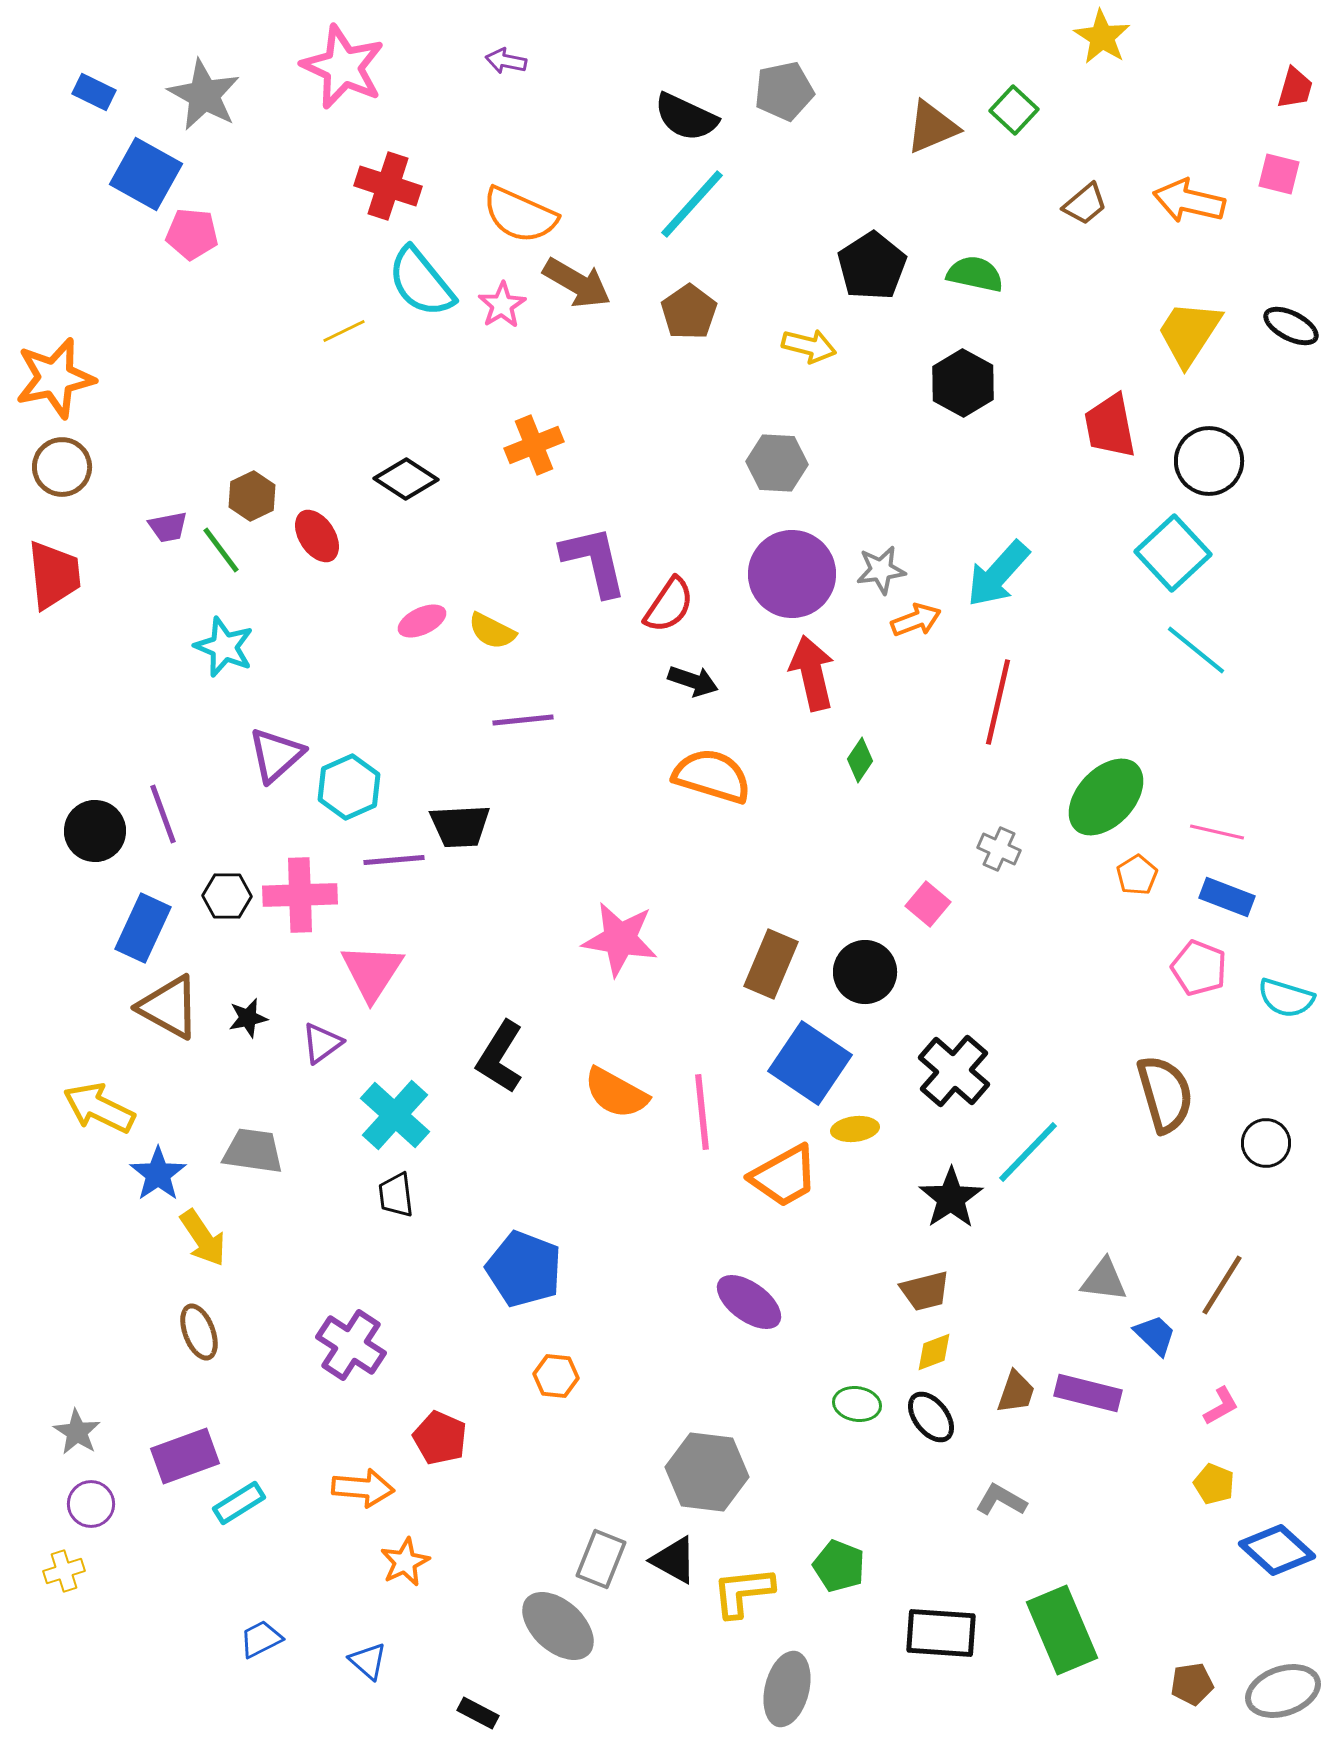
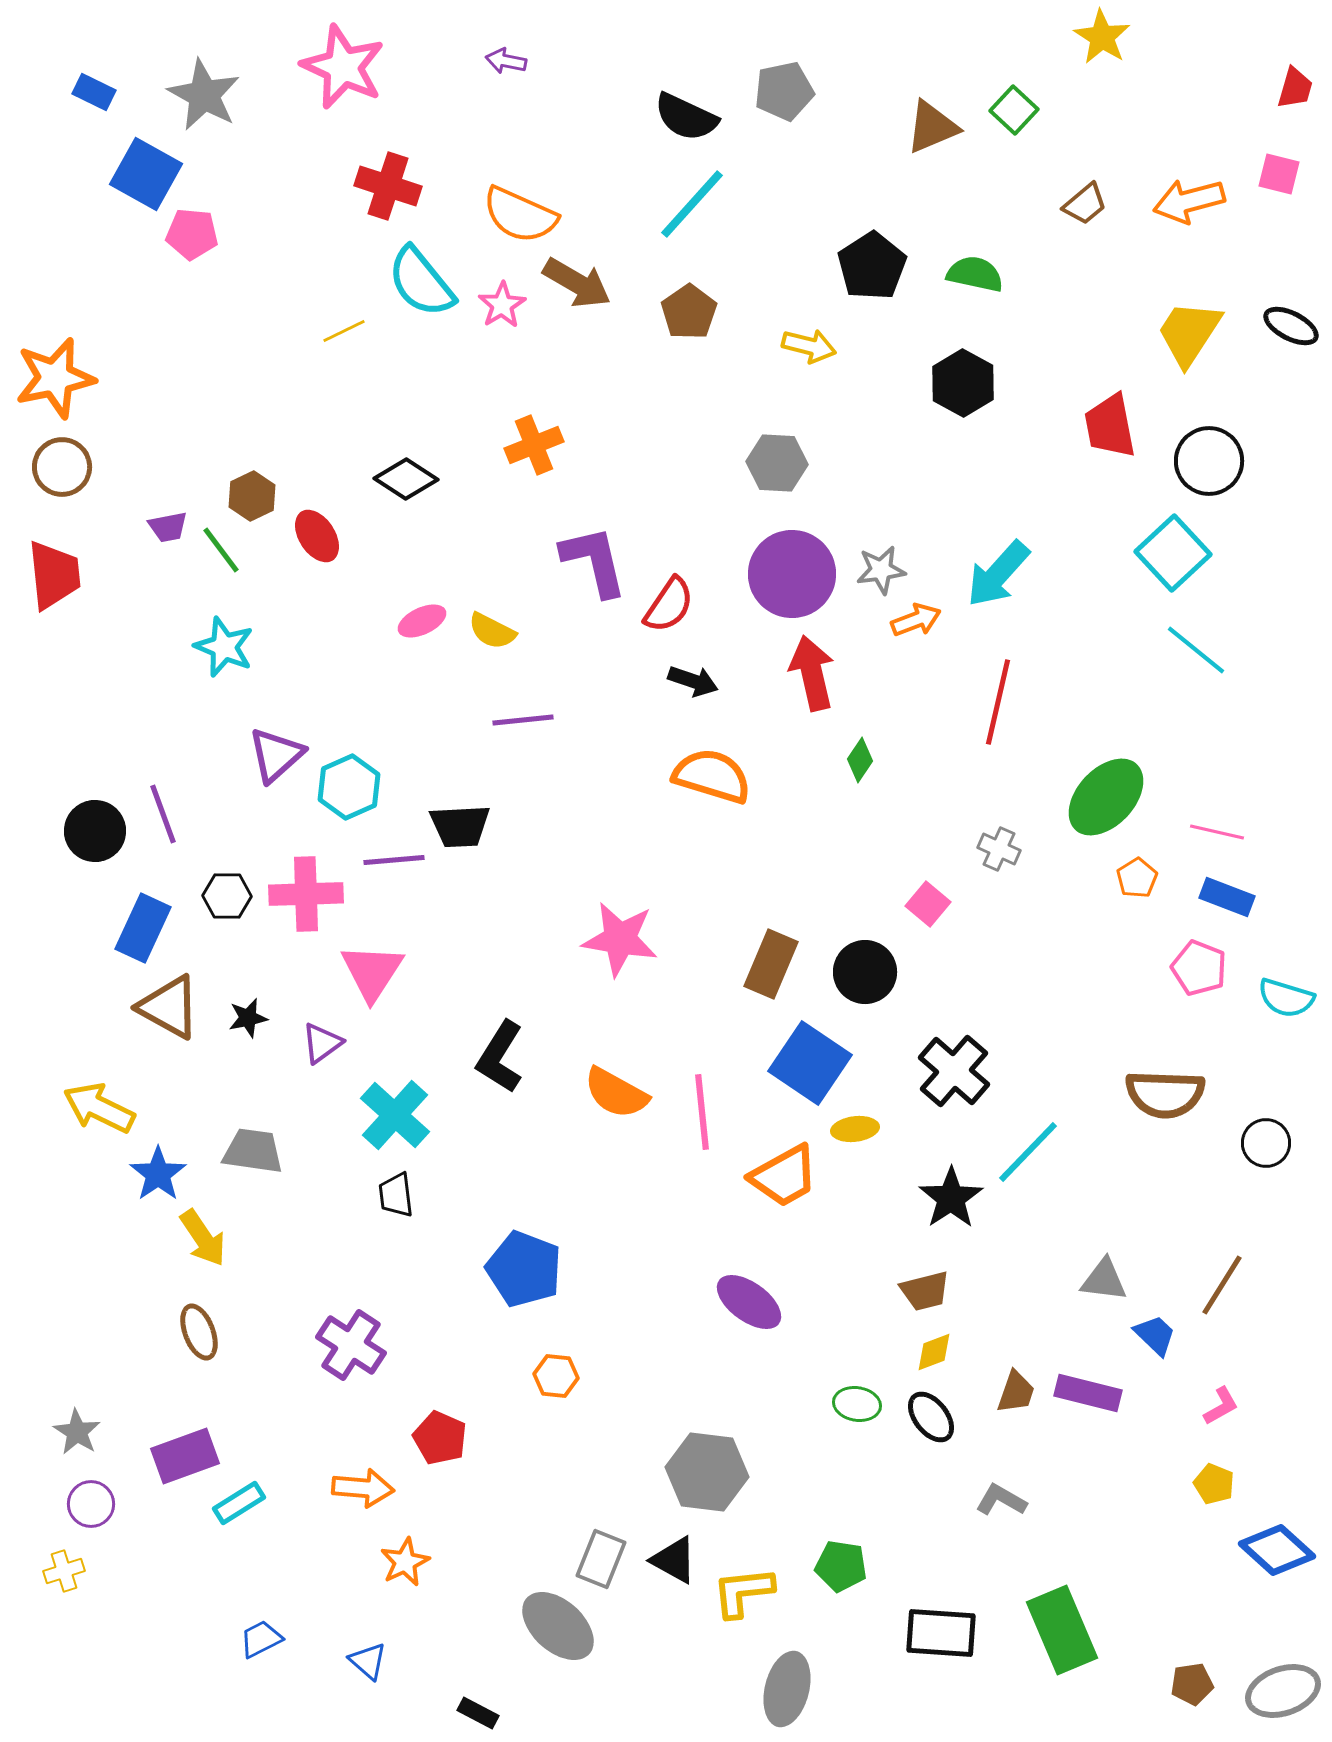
orange arrow at (1189, 201): rotated 28 degrees counterclockwise
orange pentagon at (1137, 875): moved 3 px down
pink cross at (300, 895): moved 6 px right, 1 px up
brown semicircle at (1165, 1094): rotated 108 degrees clockwise
green pentagon at (839, 1566): moved 2 px right; rotated 12 degrees counterclockwise
